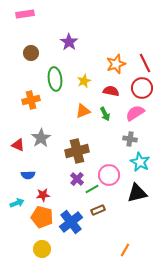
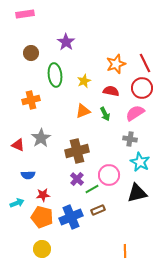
purple star: moved 3 px left
green ellipse: moved 4 px up
blue cross: moved 5 px up; rotated 15 degrees clockwise
orange line: moved 1 px down; rotated 32 degrees counterclockwise
